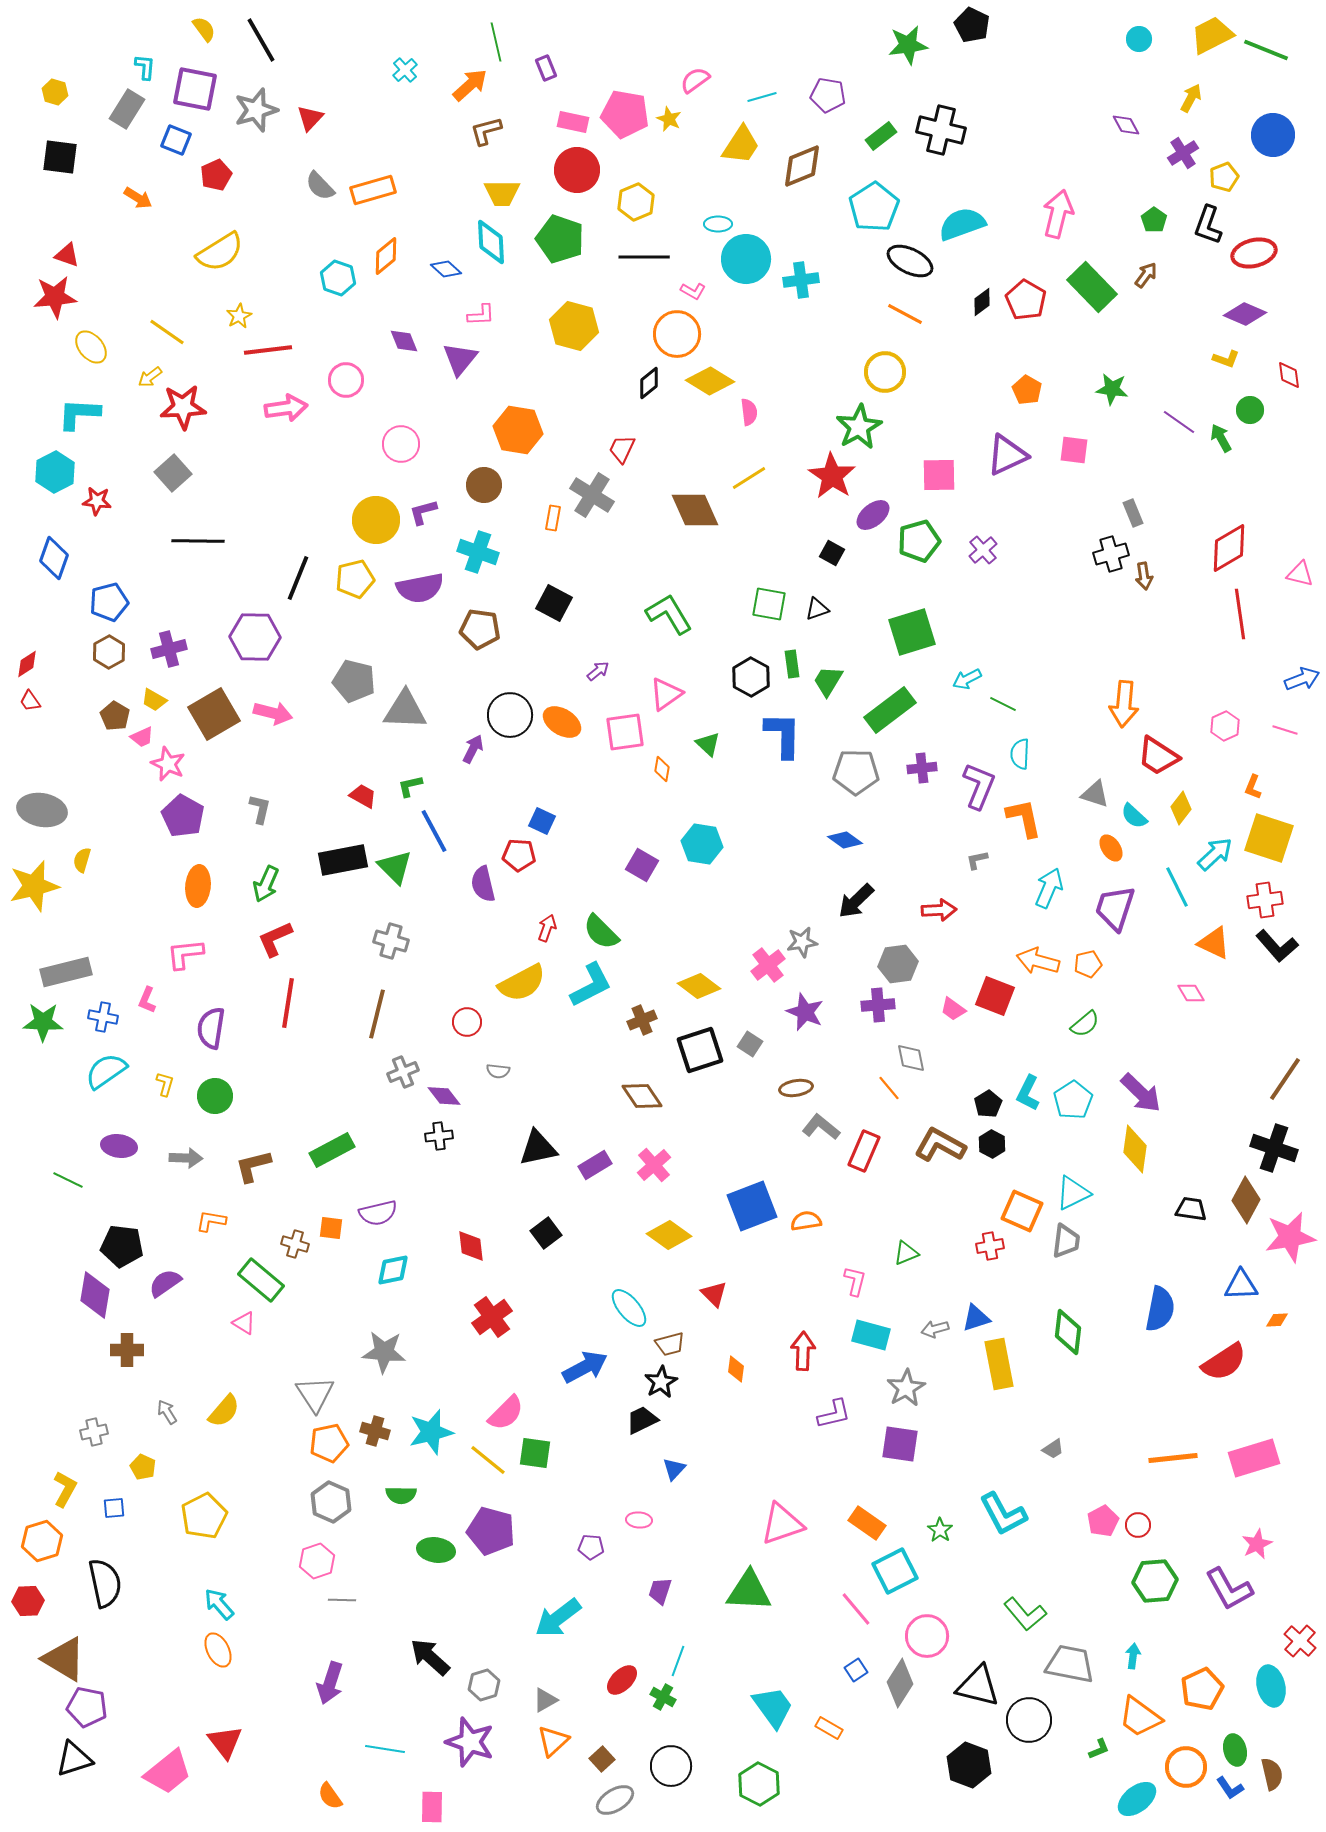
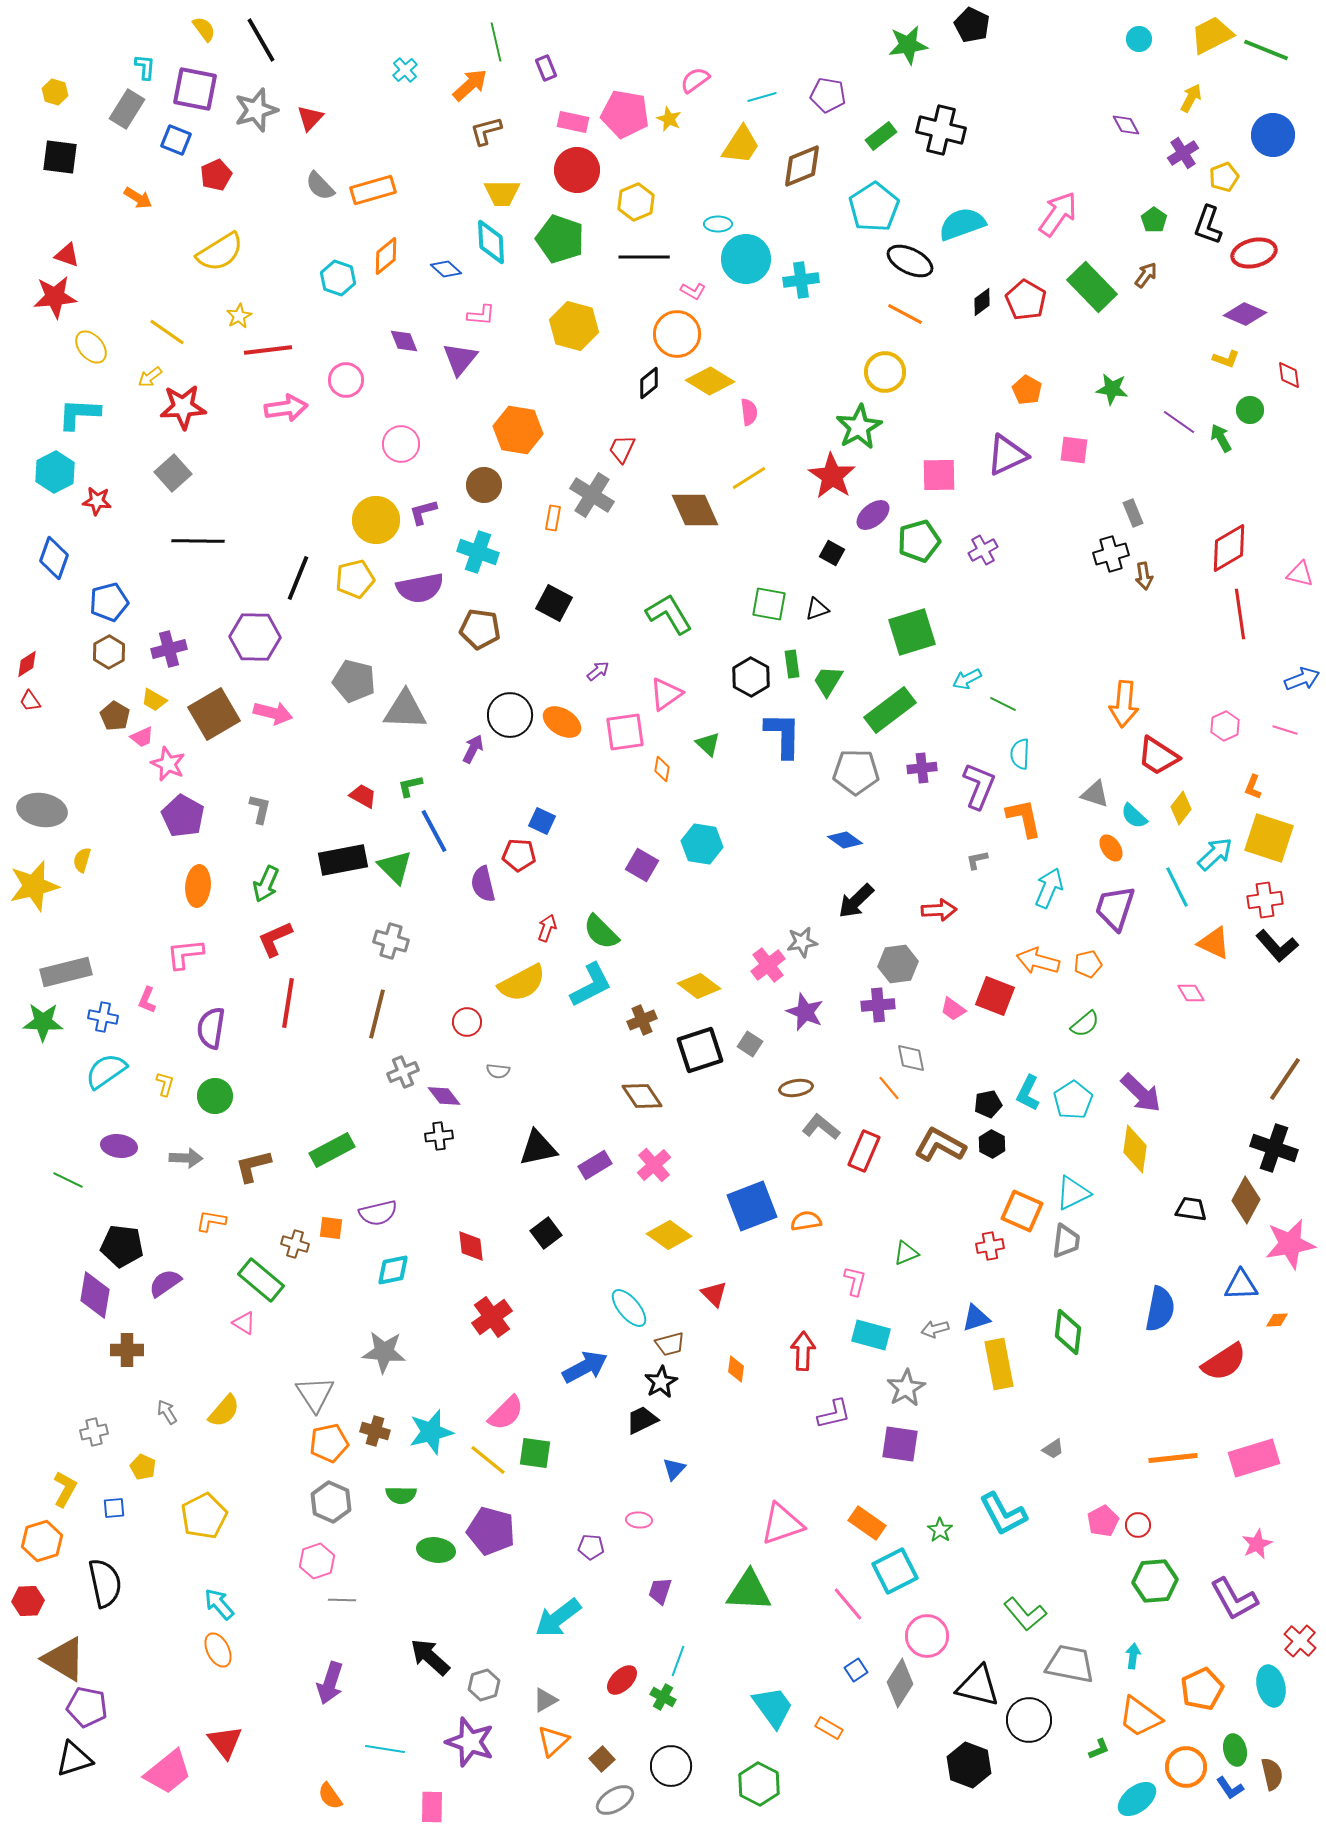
pink arrow at (1058, 214): rotated 21 degrees clockwise
pink L-shape at (481, 315): rotated 8 degrees clockwise
purple cross at (983, 550): rotated 12 degrees clockwise
black pentagon at (988, 1104): rotated 20 degrees clockwise
pink star at (1290, 1237): moved 7 px down
purple L-shape at (1229, 1589): moved 5 px right, 10 px down
pink line at (856, 1609): moved 8 px left, 5 px up
